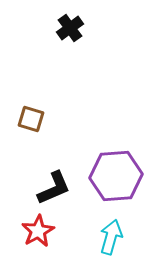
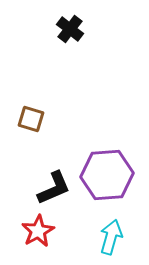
black cross: moved 1 px down; rotated 16 degrees counterclockwise
purple hexagon: moved 9 px left, 1 px up
